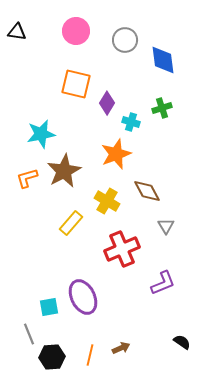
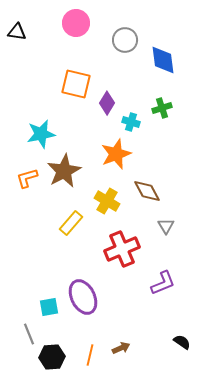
pink circle: moved 8 px up
